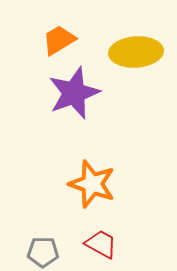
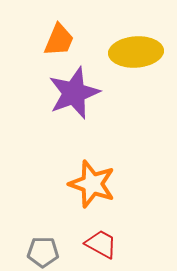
orange trapezoid: rotated 144 degrees clockwise
